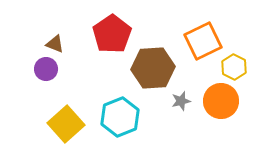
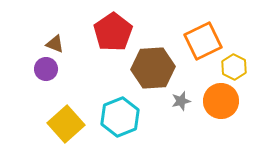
red pentagon: moved 1 px right, 2 px up
